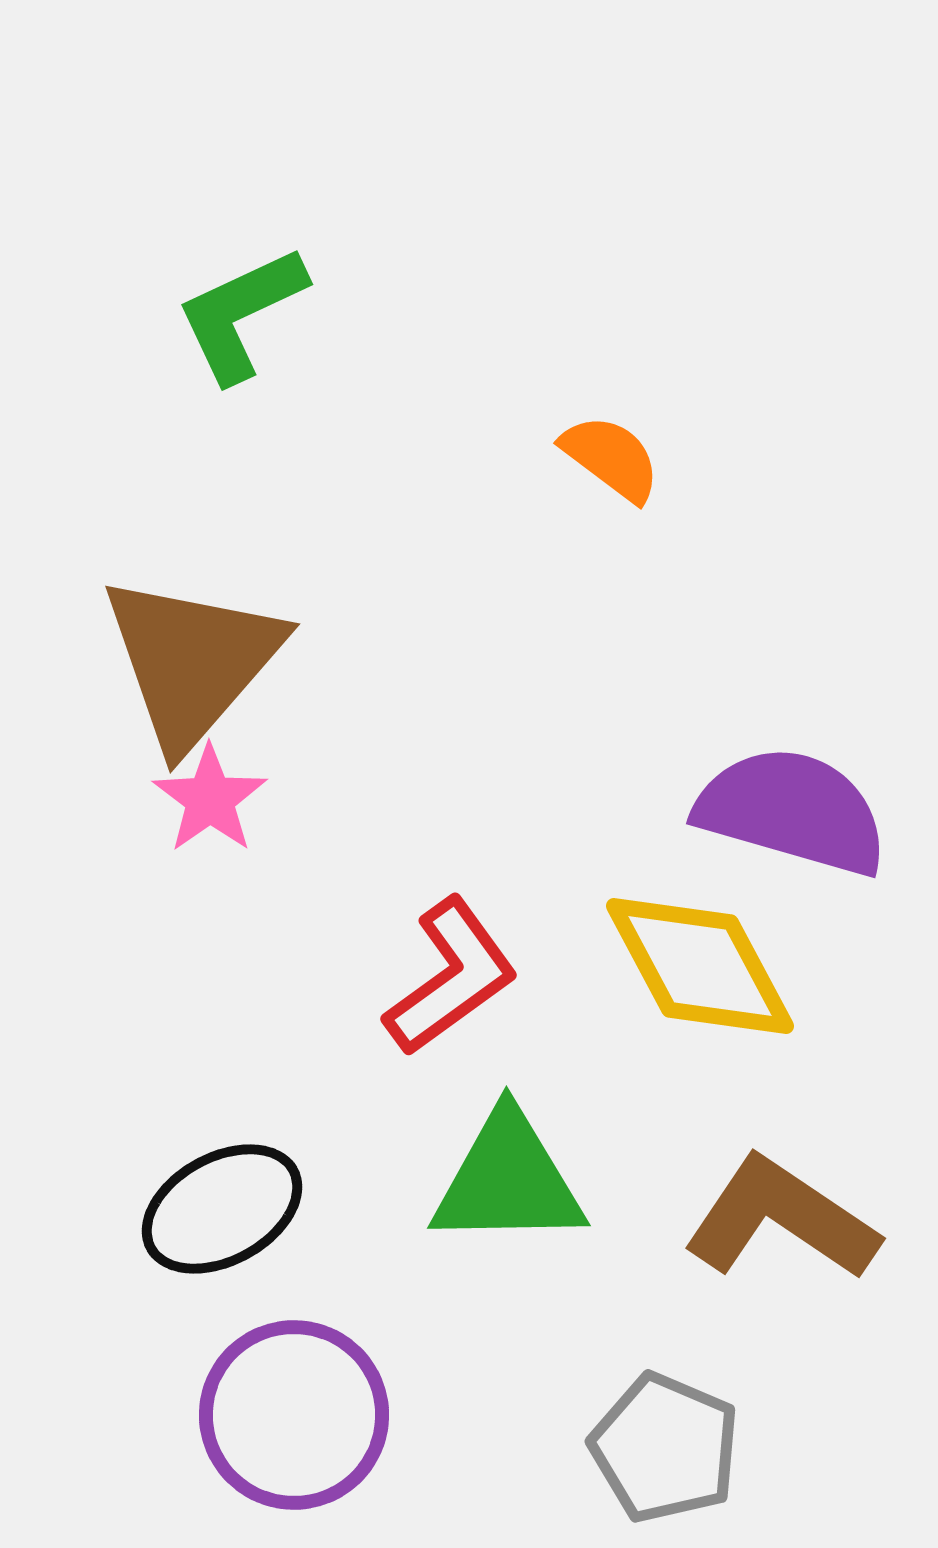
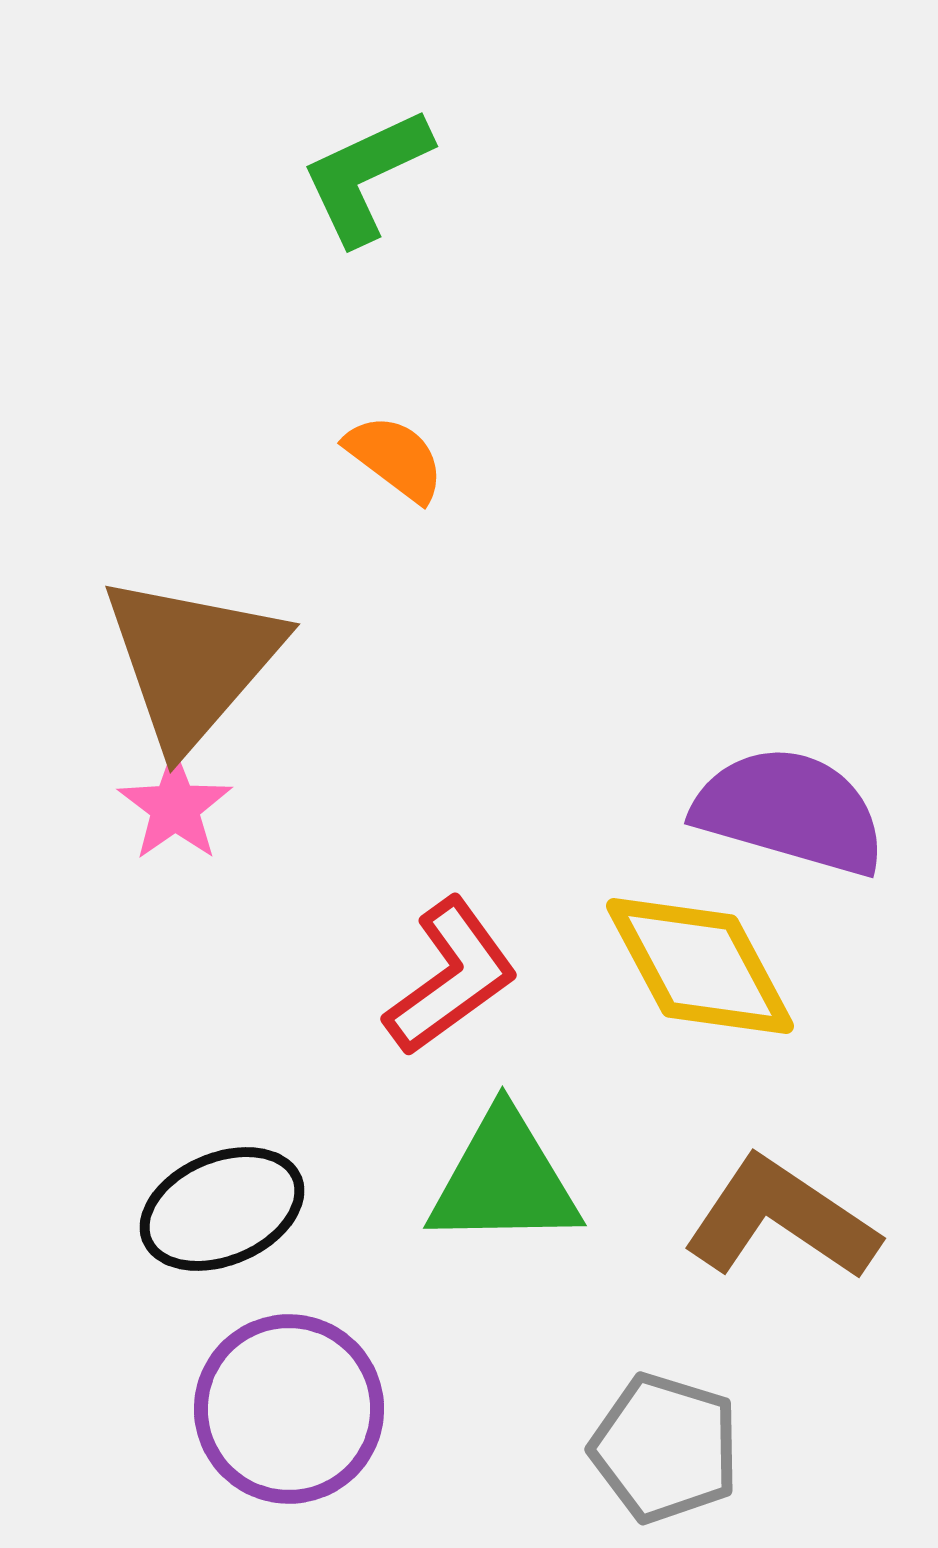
green L-shape: moved 125 px right, 138 px up
orange semicircle: moved 216 px left
pink star: moved 35 px left, 8 px down
purple semicircle: moved 2 px left
green triangle: moved 4 px left
black ellipse: rotated 6 degrees clockwise
purple circle: moved 5 px left, 6 px up
gray pentagon: rotated 6 degrees counterclockwise
